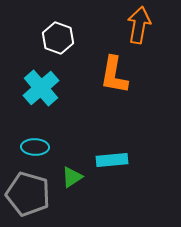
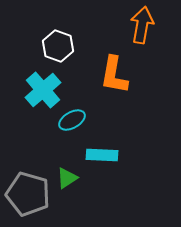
orange arrow: moved 3 px right
white hexagon: moved 8 px down
cyan cross: moved 2 px right, 2 px down
cyan ellipse: moved 37 px right, 27 px up; rotated 32 degrees counterclockwise
cyan rectangle: moved 10 px left, 5 px up; rotated 8 degrees clockwise
green triangle: moved 5 px left, 1 px down
